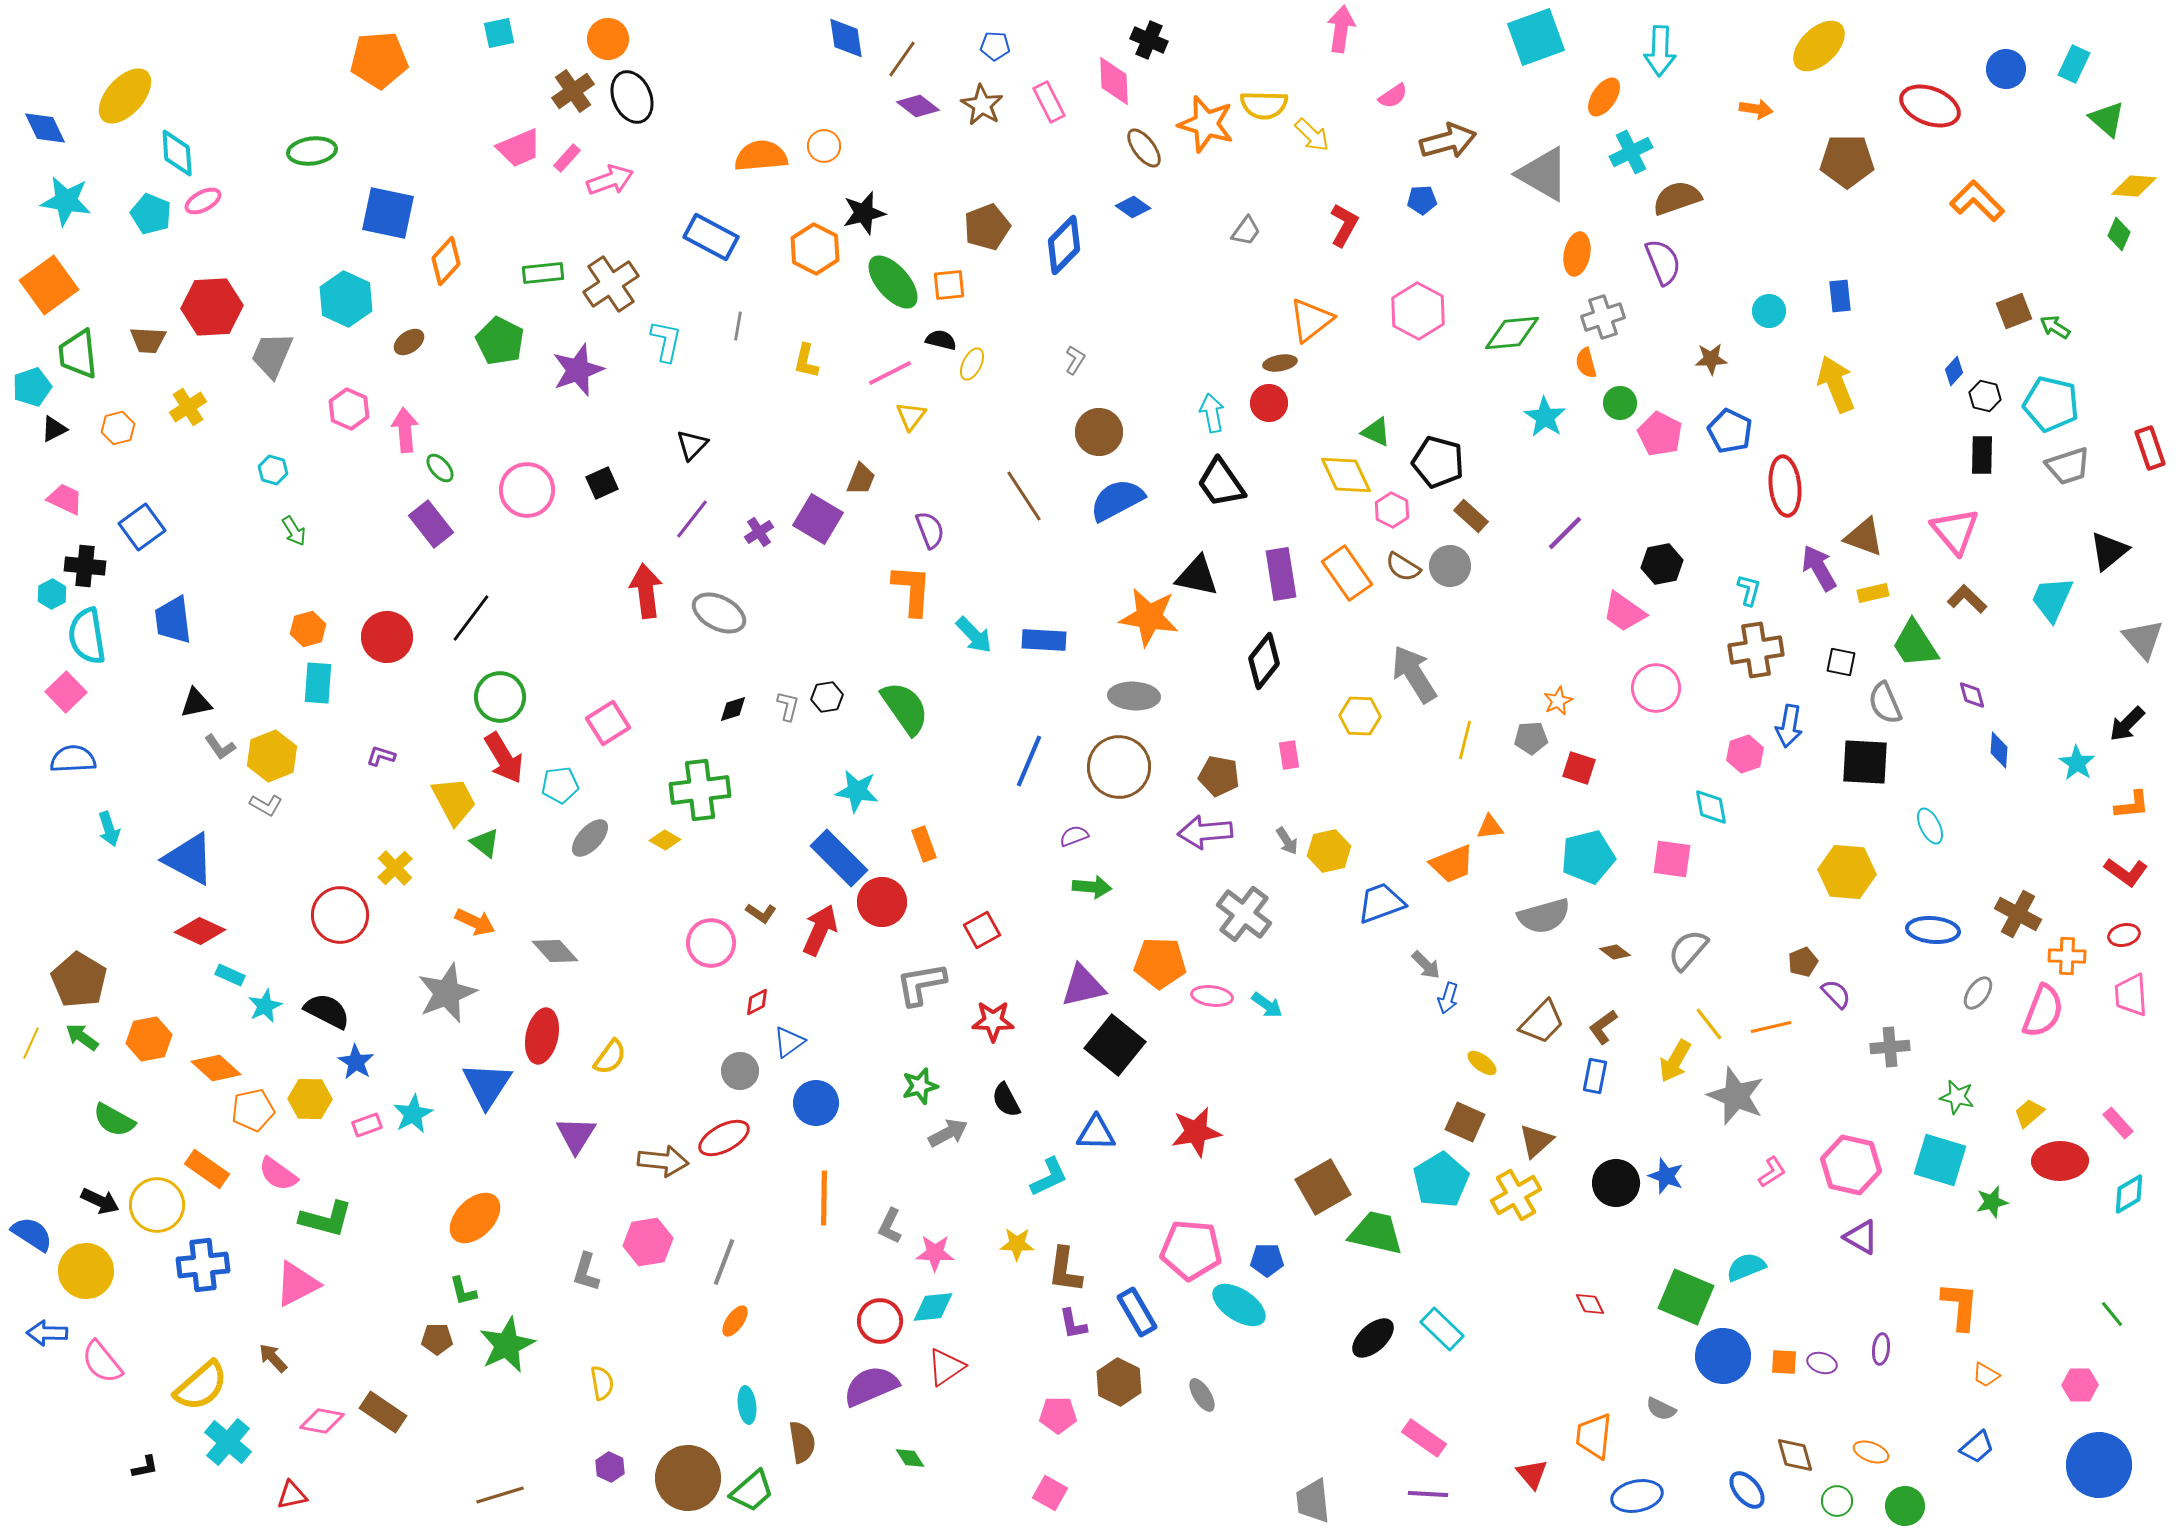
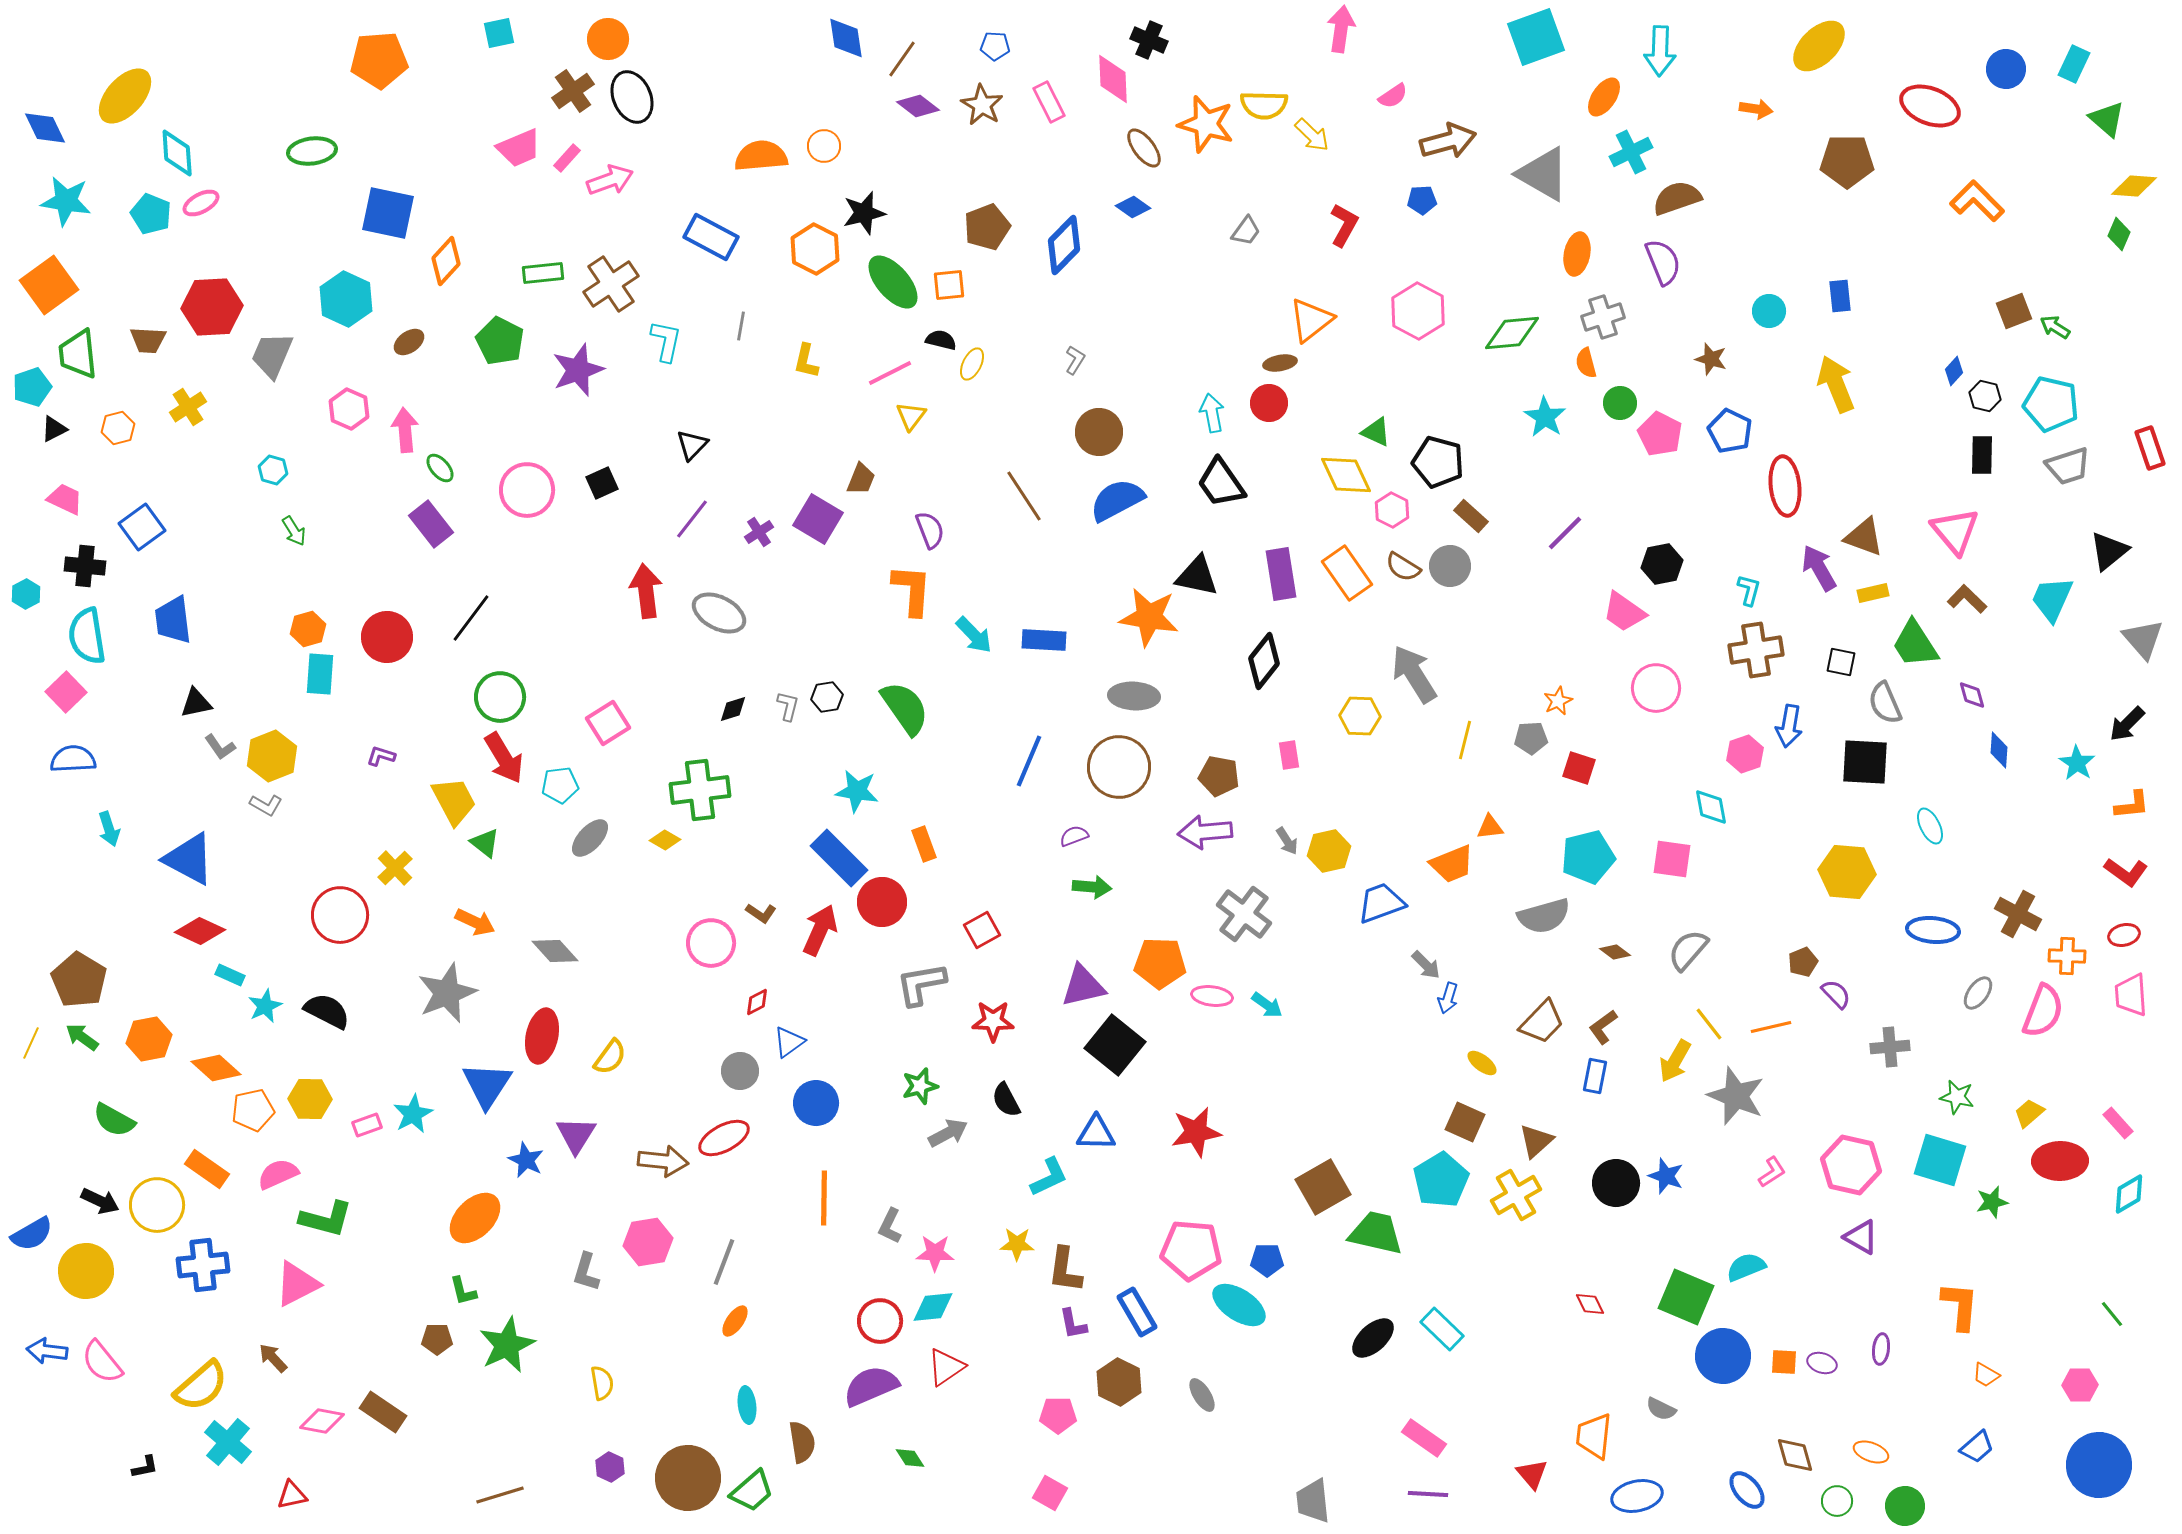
pink diamond at (1114, 81): moved 1 px left, 2 px up
pink ellipse at (203, 201): moved 2 px left, 2 px down
gray line at (738, 326): moved 3 px right
brown star at (1711, 359): rotated 20 degrees clockwise
cyan hexagon at (52, 594): moved 26 px left
cyan rectangle at (318, 683): moved 2 px right, 9 px up
blue star at (356, 1062): moved 170 px right, 98 px down; rotated 6 degrees counterclockwise
pink semicircle at (278, 1174): rotated 120 degrees clockwise
blue semicircle at (32, 1234): rotated 117 degrees clockwise
blue arrow at (47, 1333): moved 18 px down; rotated 6 degrees clockwise
